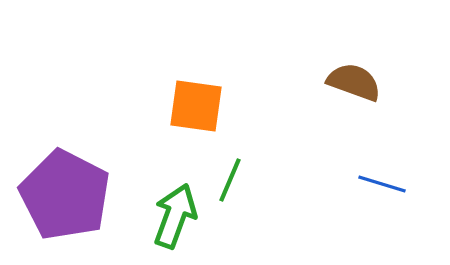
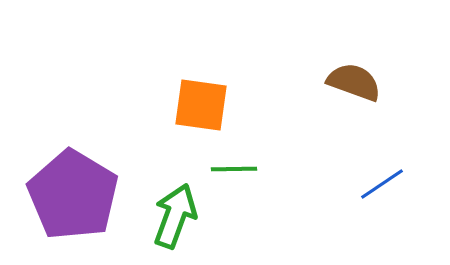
orange square: moved 5 px right, 1 px up
green line: moved 4 px right, 11 px up; rotated 66 degrees clockwise
blue line: rotated 51 degrees counterclockwise
purple pentagon: moved 8 px right; rotated 4 degrees clockwise
